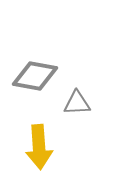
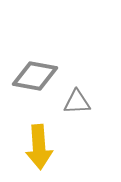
gray triangle: moved 1 px up
